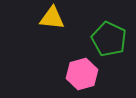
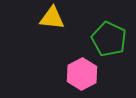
pink hexagon: rotated 12 degrees counterclockwise
